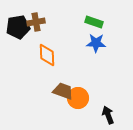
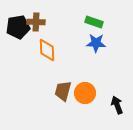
brown cross: rotated 12 degrees clockwise
orange diamond: moved 5 px up
brown trapezoid: rotated 95 degrees counterclockwise
orange circle: moved 7 px right, 5 px up
black arrow: moved 9 px right, 10 px up
